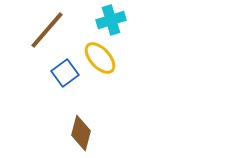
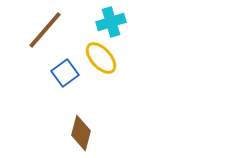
cyan cross: moved 2 px down
brown line: moved 2 px left
yellow ellipse: moved 1 px right
